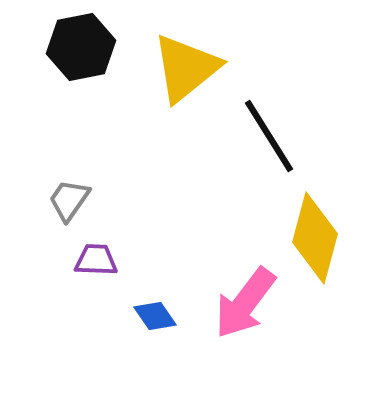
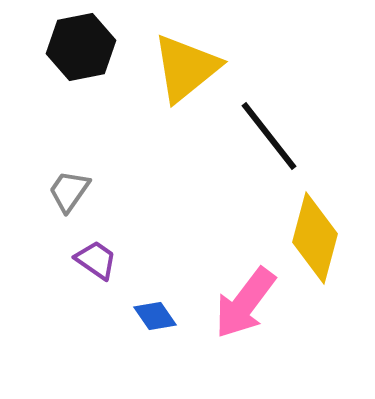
black line: rotated 6 degrees counterclockwise
gray trapezoid: moved 9 px up
purple trapezoid: rotated 33 degrees clockwise
